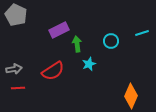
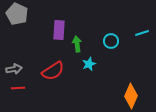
gray pentagon: moved 1 px right, 1 px up
purple rectangle: rotated 60 degrees counterclockwise
